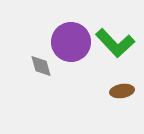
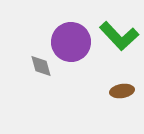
green L-shape: moved 4 px right, 7 px up
